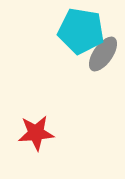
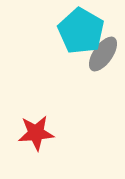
cyan pentagon: rotated 21 degrees clockwise
